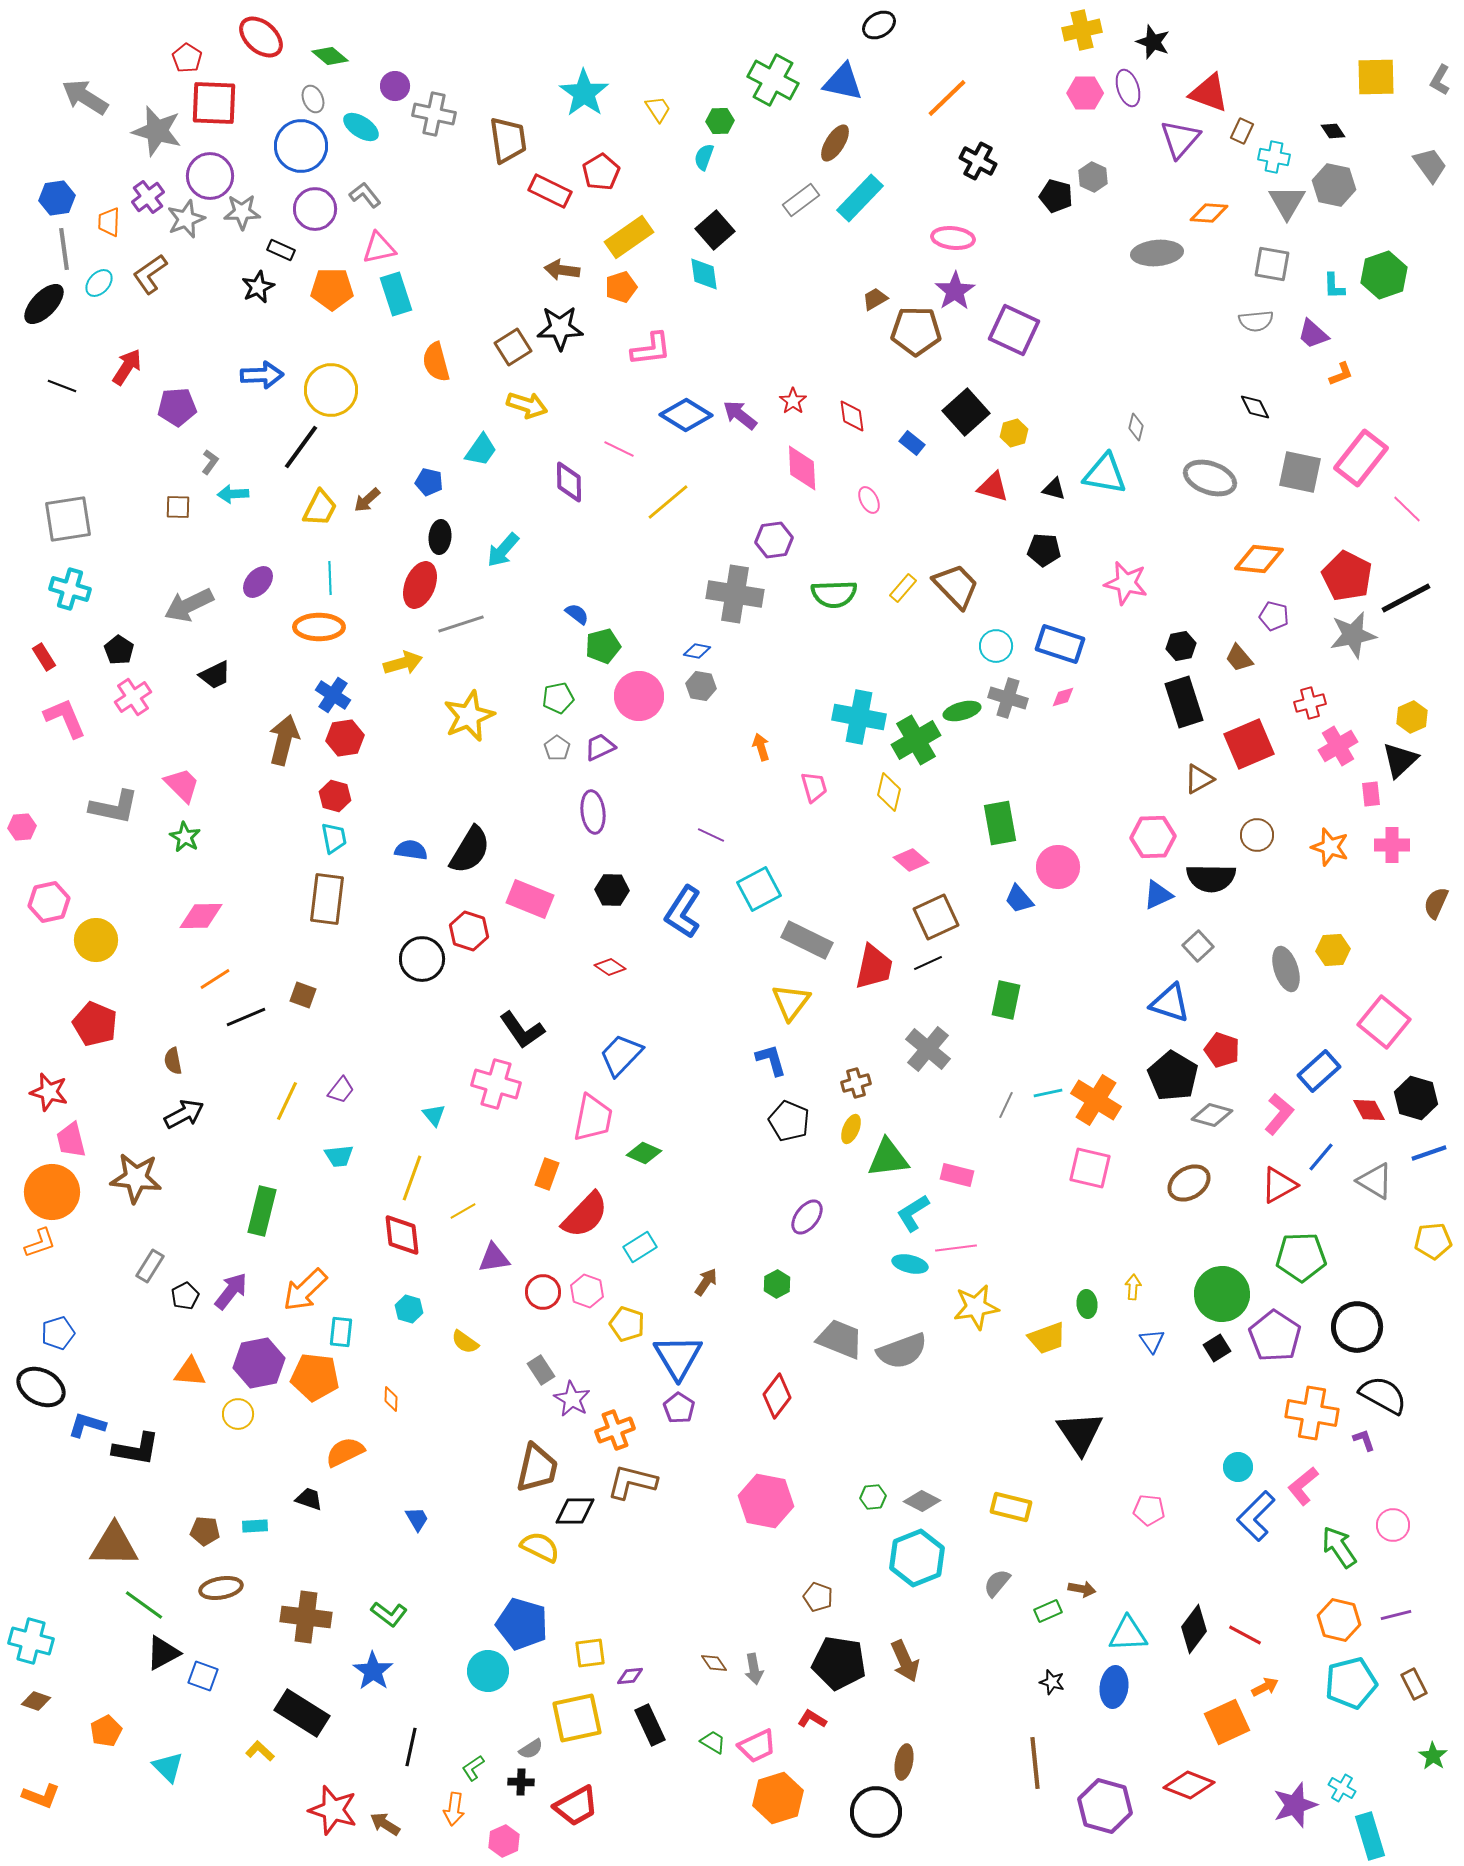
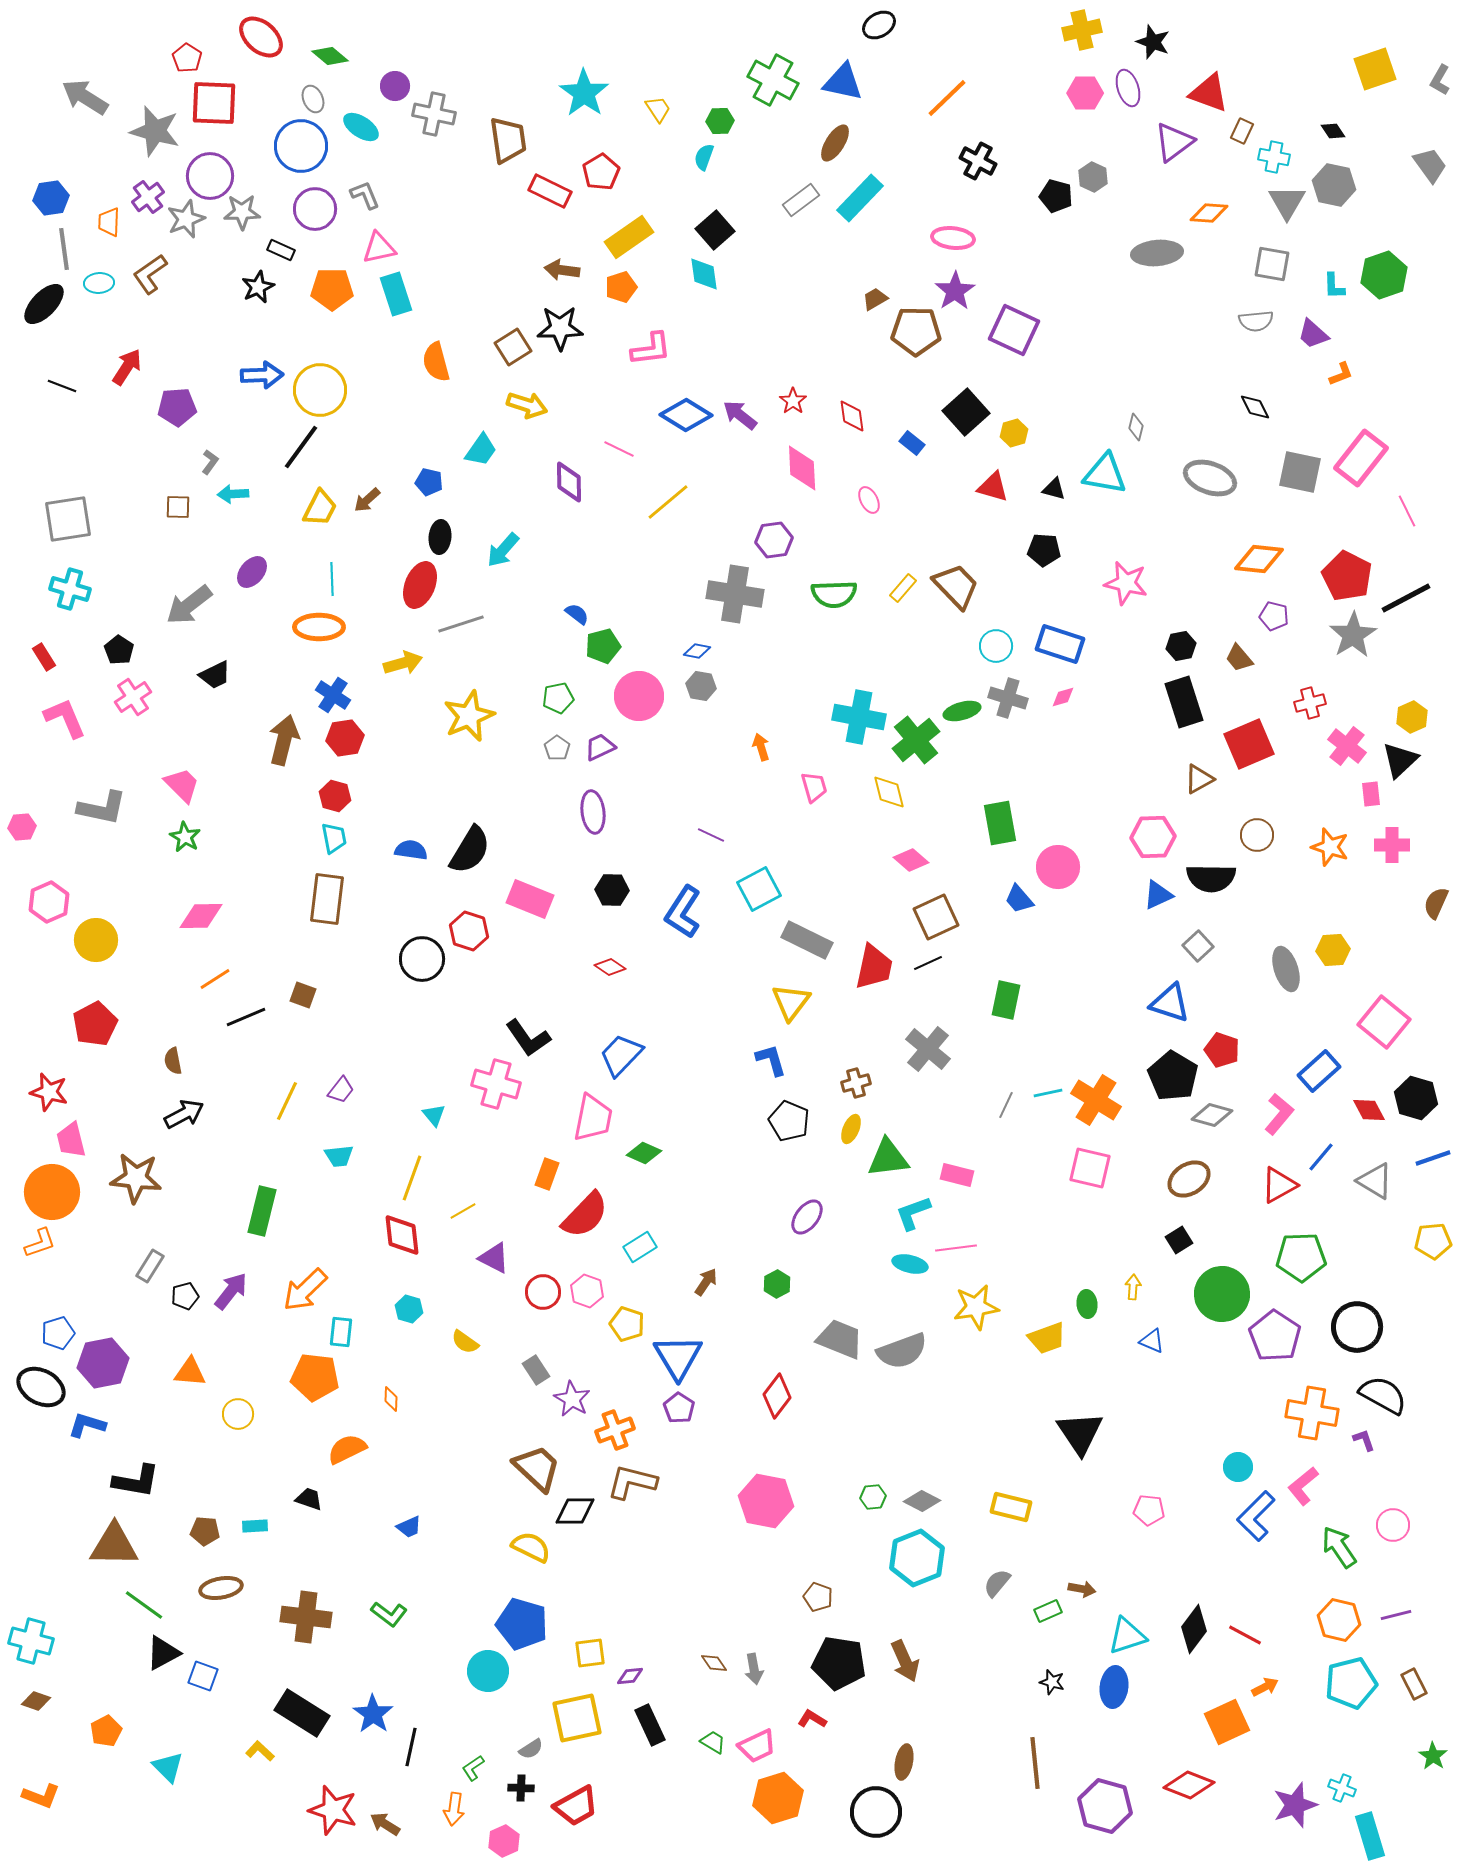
yellow square at (1376, 77): moved 1 px left, 8 px up; rotated 18 degrees counterclockwise
gray star at (157, 131): moved 2 px left
purple triangle at (1180, 139): moved 6 px left, 3 px down; rotated 12 degrees clockwise
gray L-shape at (365, 195): rotated 16 degrees clockwise
blue hexagon at (57, 198): moved 6 px left
cyan ellipse at (99, 283): rotated 44 degrees clockwise
yellow circle at (331, 390): moved 11 px left
pink line at (1407, 509): moved 2 px down; rotated 20 degrees clockwise
cyan line at (330, 578): moved 2 px right, 1 px down
purple ellipse at (258, 582): moved 6 px left, 10 px up
gray arrow at (189, 605): rotated 12 degrees counterclockwise
gray star at (1353, 635): rotated 21 degrees counterclockwise
green cross at (916, 740): rotated 9 degrees counterclockwise
pink cross at (1338, 746): moved 9 px right; rotated 21 degrees counterclockwise
yellow diamond at (889, 792): rotated 27 degrees counterclockwise
gray L-shape at (114, 807): moved 12 px left, 1 px down
pink hexagon at (49, 902): rotated 12 degrees counterclockwise
red pentagon at (95, 1024): rotated 21 degrees clockwise
black L-shape at (522, 1030): moved 6 px right, 8 px down
blue line at (1429, 1153): moved 4 px right, 5 px down
brown ellipse at (1189, 1183): moved 4 px up
cyan L-shape at (913, 1213): rotated 12 degrees clockwise
purple triangle at (494, 1258): rotated 36 degrees clockwise
black pentagon at (185, 1296): rotated 12 degrees clockwise
blue triangle at (1152, 1341): rotated 32 degrees counterclockwise
black square at (1217, 1348): moved 38 px left, 108 px up
purple hexagon at (259, 1363): moved 156 px left
gray rectangle at (541, 1370): moved 5 px left
black L-shape at (136, 1449): moved 32 px down
orange semicircle at (345, 1452): moved 2 px right, 3 px up
brown trapezoid at (537, 1468): rotated 60 degrees counterclockwise
blue trapezoid at (417, 1519): moved 8 px left, 8 px down; rotated 96 degrees clockwise
yellow semicircle at (540, 1547): moved 9 px left
cyan triangle at (1128, 1634): moved 1 px left, 2 px down; rotated 15 degrees counterclockwise
blue star at (373, 1671): moved 43 px down
black cross at (521, 1782): moved 6 px down
cyan cross at (1342, 1788): rotated 8 degrees counterclockwise
